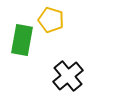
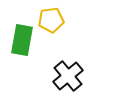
yellow pentagon: rotated 25 degrees counterclockwise
